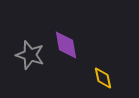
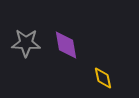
gray star: moved 4 px left, 12 px up; rotated 16 degrees counterclockwise
